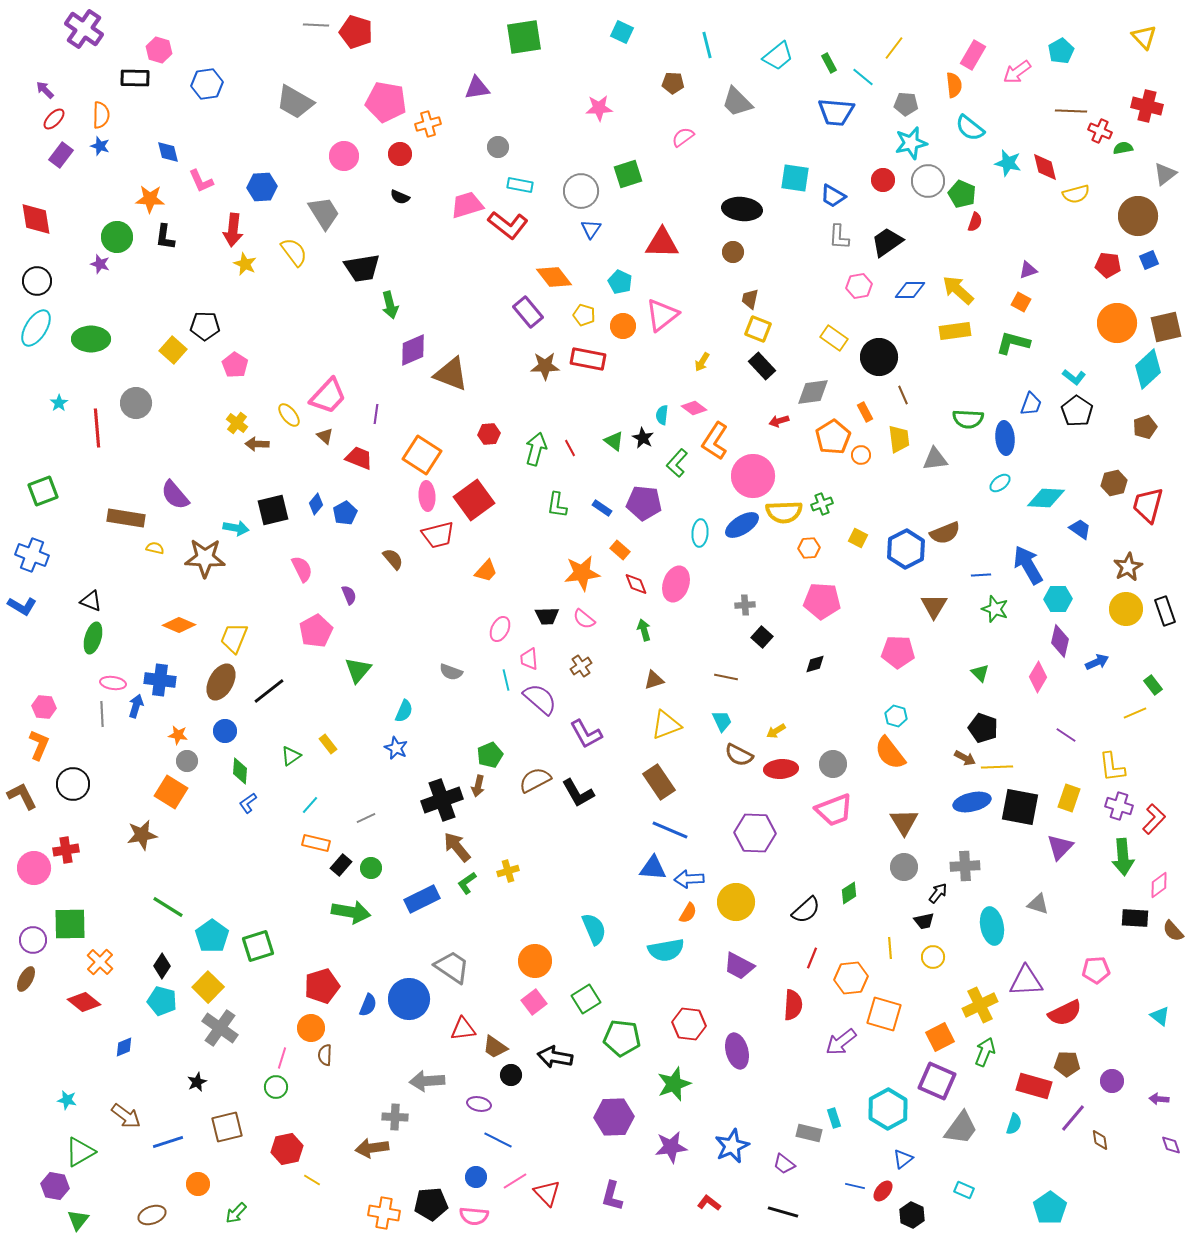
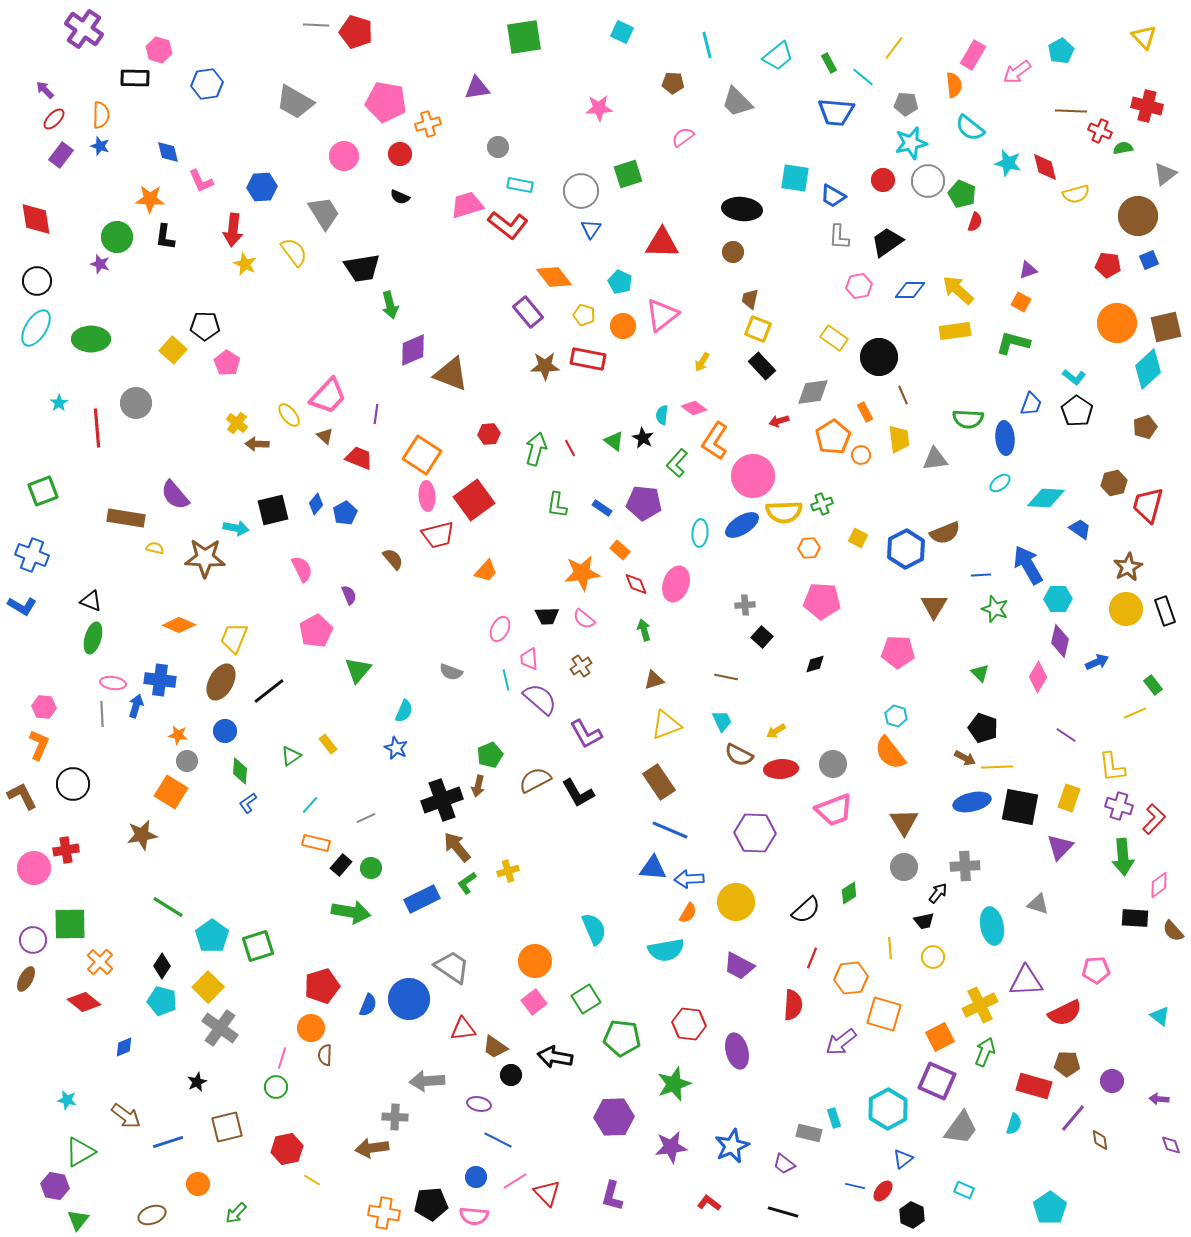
pink pentagon at (235, 365): moved 8 px left, 2 px up
